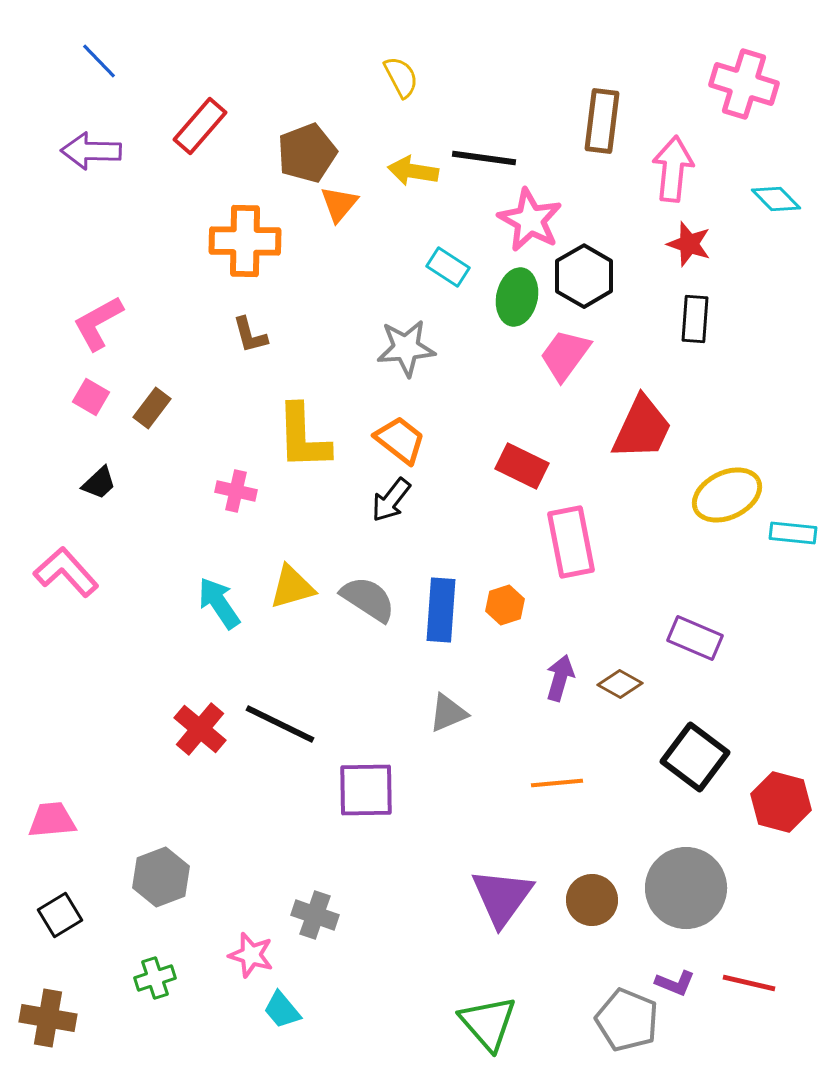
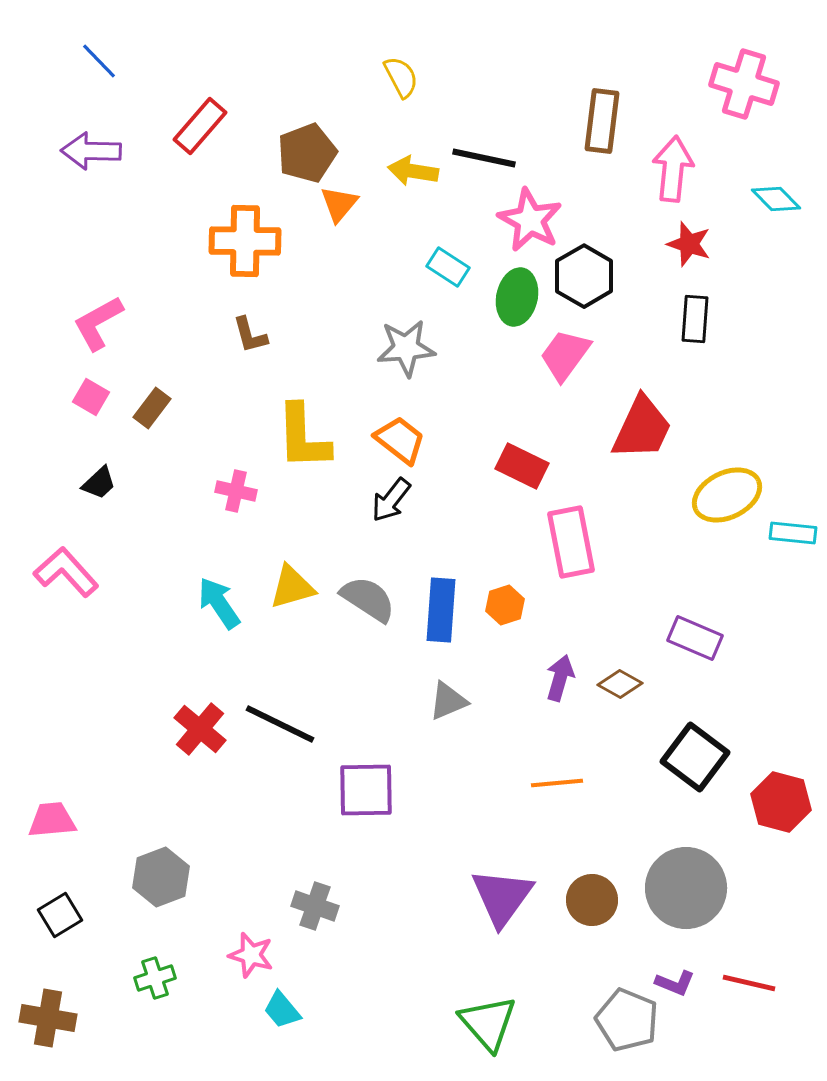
black line at (484, 158): rotated 4 degrees clockwise
gray triangle at (448, 713): moved 12 px up
gray cross at (315, 915): moved 9 px up
